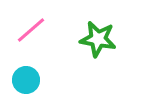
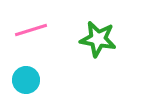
pink line: rotated 24 degrees clockwise
